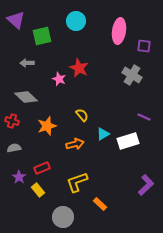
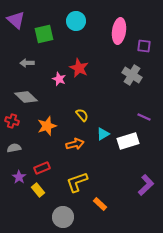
green square: moved 2 px right, 2 px up
